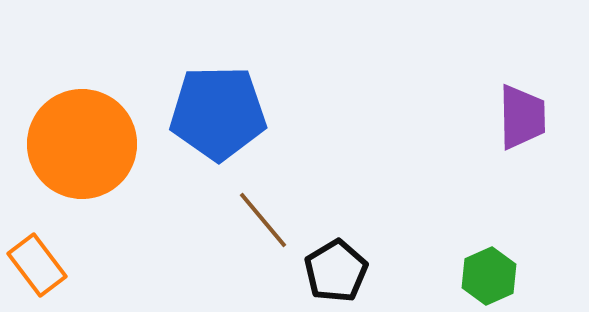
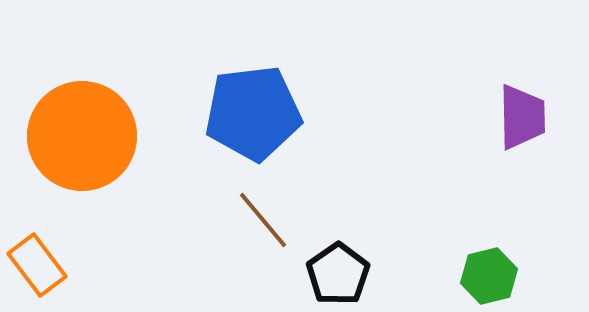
blue pentagon: moved 35 px right; rotated 6 degrees counterclockwise
orange circle: moved 8 px up
black pentagon: moved 2 px right, 3 px down; rotated 4 degrees counterclockwise
green hexagon: rotated 10 degrees clockwise
